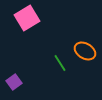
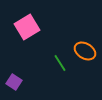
pink square: moved 9 px down
purple square: rotated 21 degrees counterclockwise
